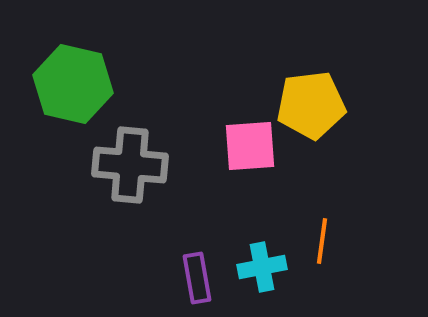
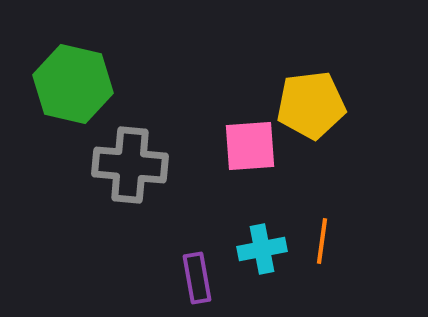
cyan cross: moved 18 px up
